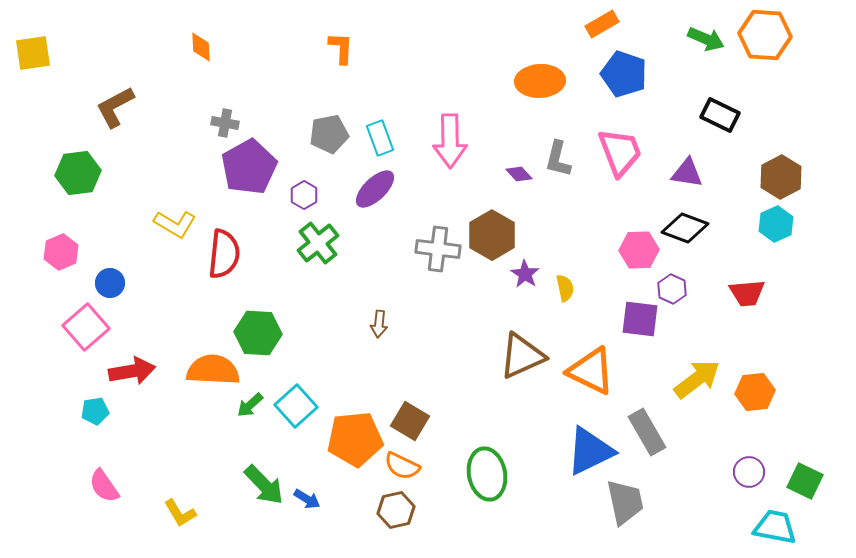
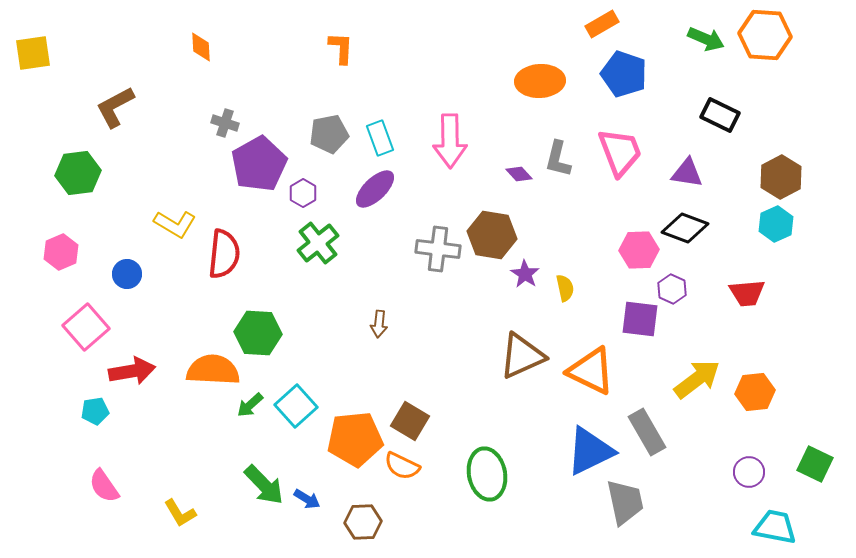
gray cross at (225, 123): rotated 8 degrees clockwise
purple pentagon at (249, 167): moved 10 px right, 3 px up
purple hexagon at (304, 195): moved 1 px left, 2 px up
brown hexagon at (492, 235): rotated 21 degrees counterclockwise
blue circle at (110, 283): moved 17 px right, 9 px up
green square at (805, 481): moved 10 px right, 17 px up
brown hexagon at (396, 510): moved 33 px left, 12 px down; rotated 9 degrees clockwise
